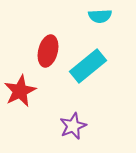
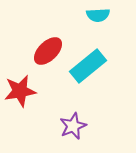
cyan semicircle: moved 2 px left, 1 px up
red ellipse: rotated 32 degrees clockwise
red star: rotated 16 degrees clockwise
